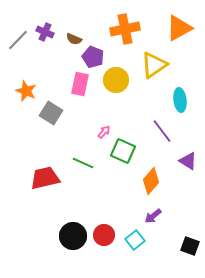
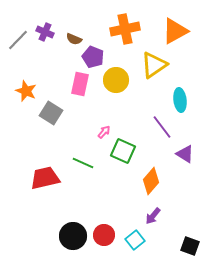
orange triangle: moved 4 px left, 3 px down
purple line: moved 4 px up
purple triangle: moved 3 px left, 7 px up
purple arrow: rotated 12 degrees counterclockwise
